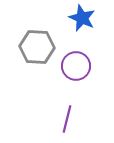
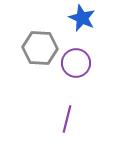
gray hexagon: moved 3 px right, 1 px down
purple circle: moved 3 px up
